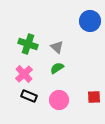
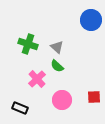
blue circle: moved 1 px right, 1 px up
green semicircle: moved 2 px up; rotated 104 degrees counterclockwise
pink cross: moved 13 px right, 5 px down
black rectangle: moved 9 px left, 12 px down
pink circle: moved 3 px right
